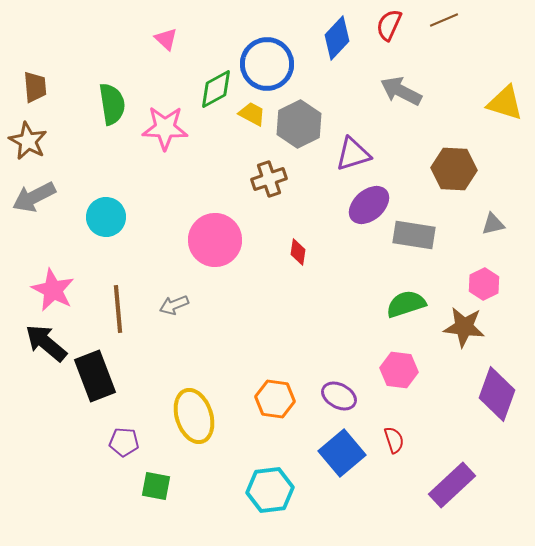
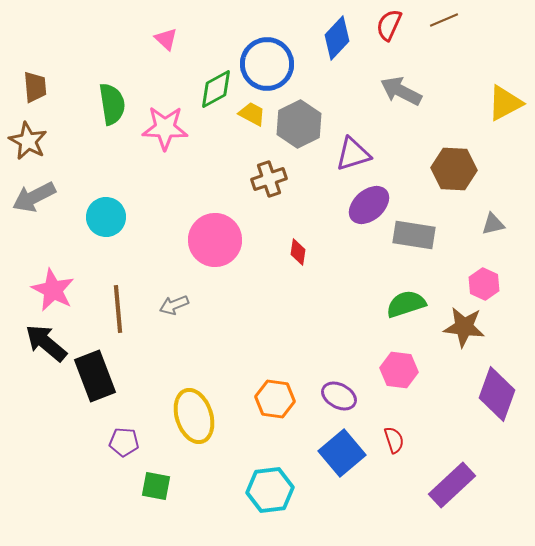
yellow triangle at (505, 103): rotated 45 degrees counterclockwise
pink hexagon at (484, 284): rotated 8 degrees counterclockwise
